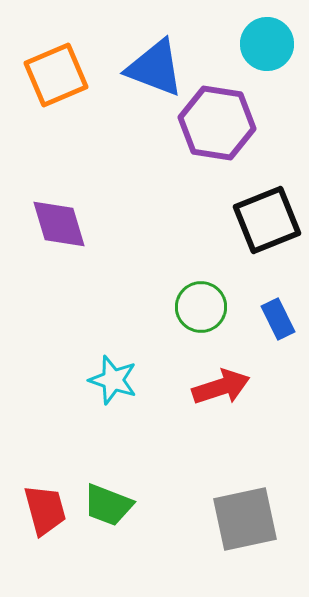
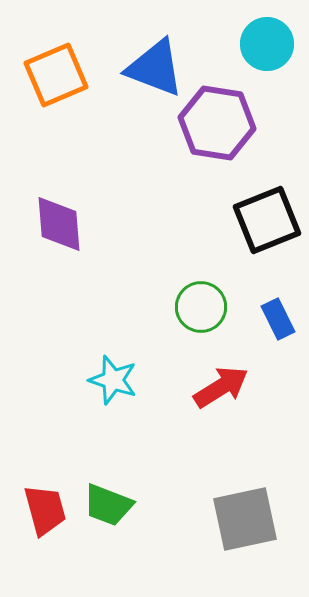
purple diamond: rotated 12 degrees clockwise
red arrow: rotated 14 degrees counterclockwise
